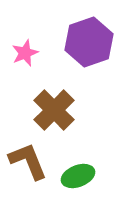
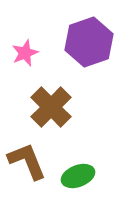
brown cross: moved 3 px left, 3 px up
brown L-shape: moved 1 px left
